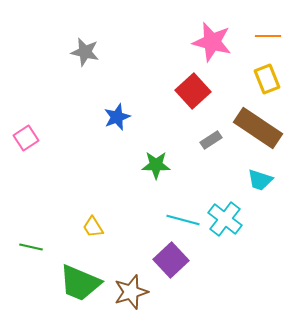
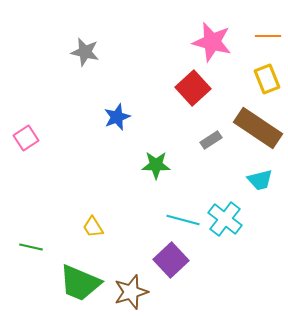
red square: moved 3 px up
cyan trapezoid: rotated 32 degrees counterclockwise
